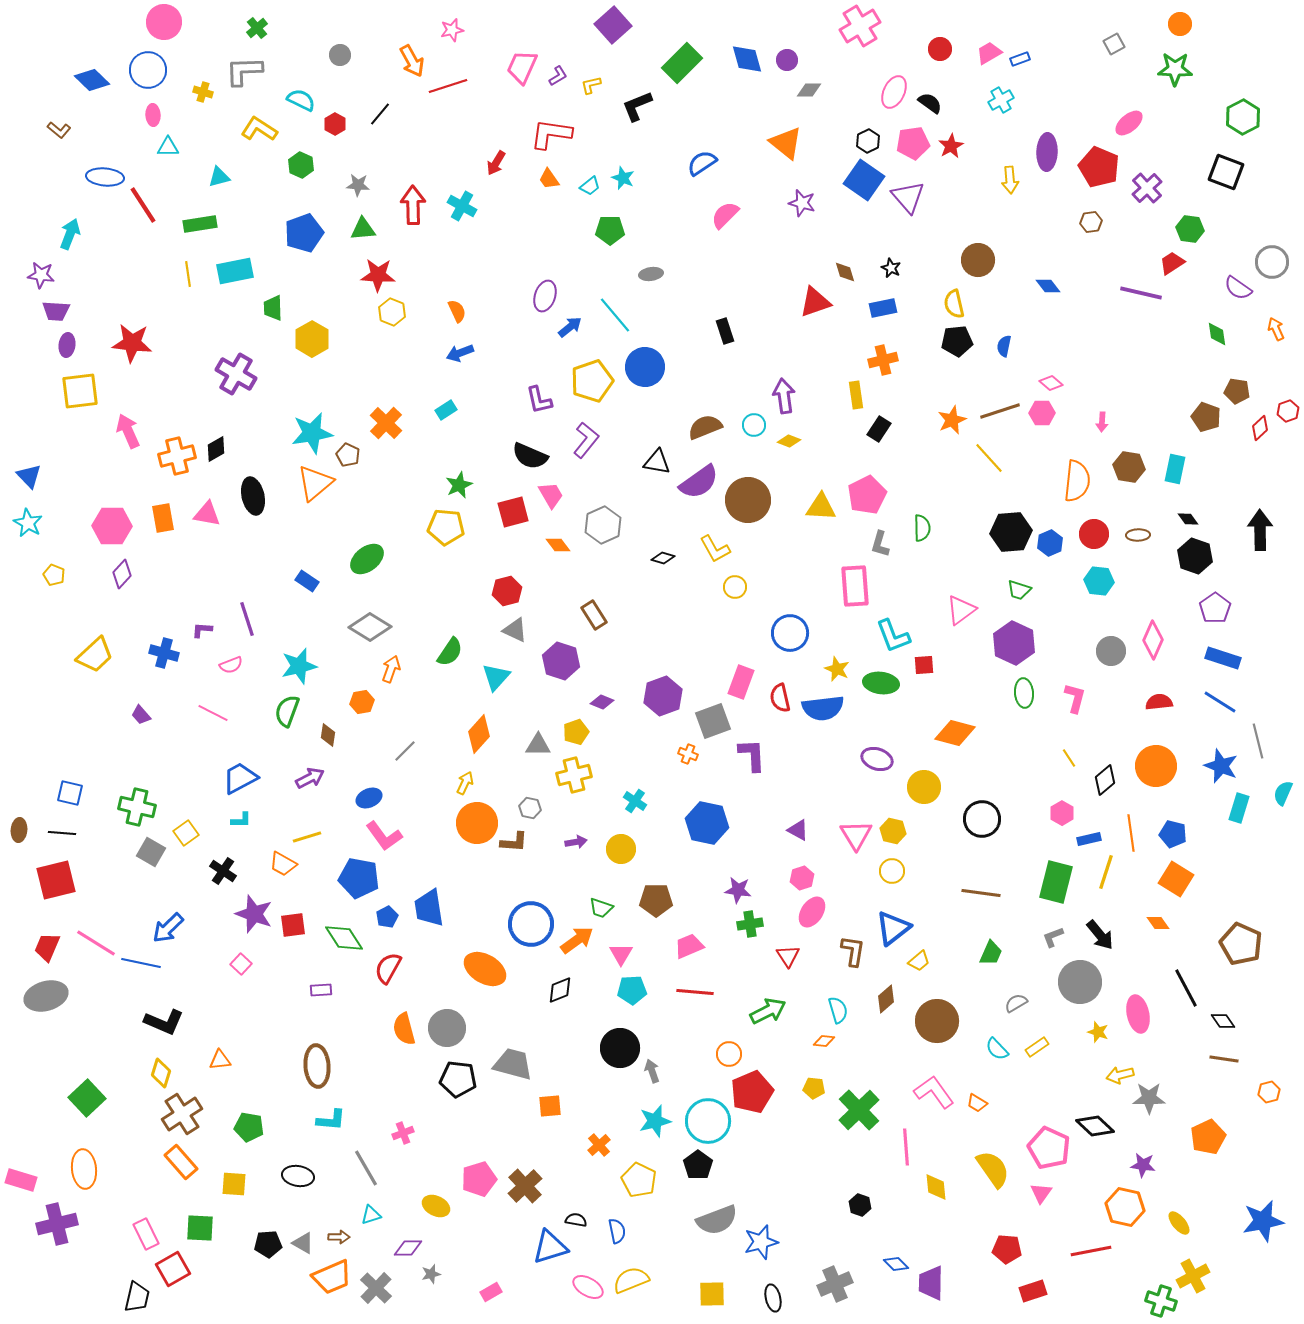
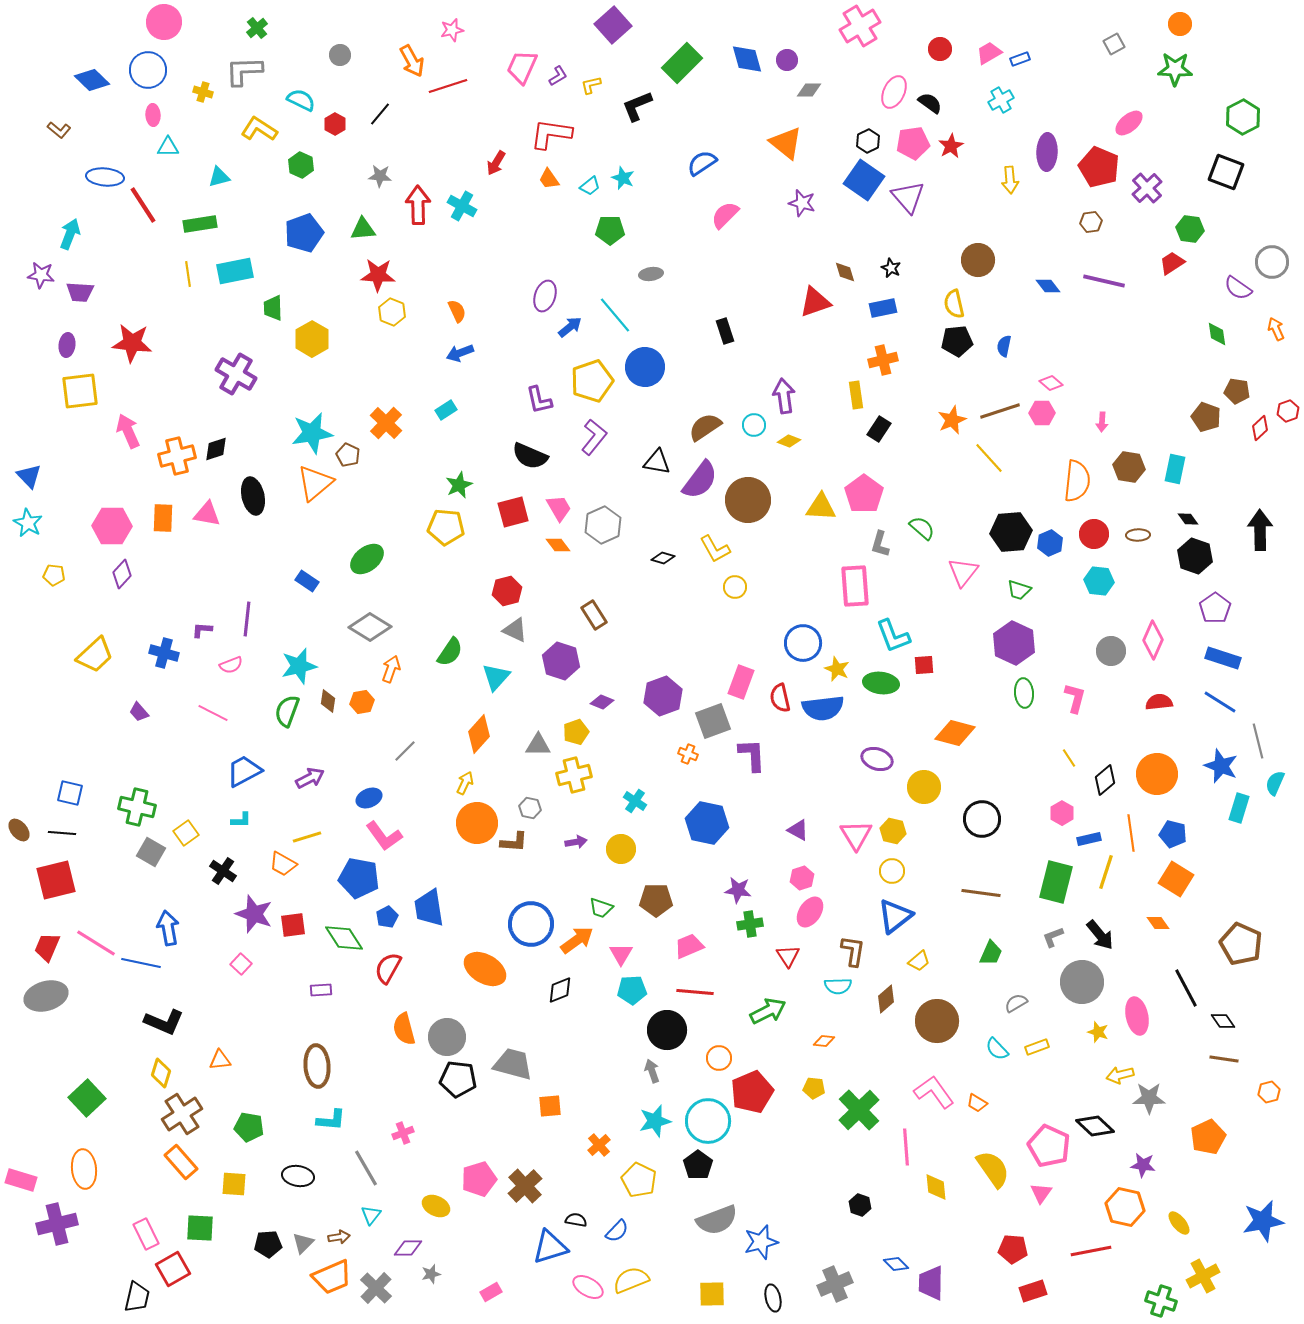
gray star at (358, 185): moved 22 px right, 9 px up
red arrow at (413, 205): moved 5 px right
purple line at (1141, 293): moved 37 px left, 12 px up
purple trapezoid at (56, 311): moved 24 px right, 19 px up
brown semicircle at (705, 427): rotated 12 degrees counterclockwise
purple L-shape at (586, 440): moved 8 px right, 3 px up
black diamond at (216, 449): rotated 12 degrees clockwise
purple semicircle at (699, 482): moved 1 px right, 2 px up; rotated 18 degrees counterclockwise
pink trapezoid at (551, 495): moved 8 px right, 13 px down
pink pentagon at (867, 495): moved 3 px left, 1 px up; rotated 9 degrees counterclockwise
orange rectangle at (163, 518): rotated 12 degrees clockwise
green semicircle at (922, 528): rotated 48 degrees counterclockwise
yellow pentagon at (54, 575): rotated 15 degrees counterclockwise
pink triangle at (961, 610): moved 2 px right, 38 px up; rotated 16 degrees counterclockwise
purple line at (247, 619): rotated 24 degrees clockwise
blue circle at (790, 633): moved 13 px right, 10 px down
purple trapezoid at (141, 715): moved 2 px left, 3 px up
brown diamond at (328, 735): moved 34 px up
orange circle at (1156, 766): moved 1 px right, 8 px down
blue trapezoid at (240, 778): moved 4 px right, 7 px up
cyan semicircle at (1283, 793): moved 8 px left, 10 px up
brown ellipse at (19, 830): rotated 45 degrees counterclockwise
pink ellipse at (812, 912): moved 2 px left
blue arrow at (168, 928): rotated 124 degrees clockwise
blue triangle at (893, 928): moved 2 px right, 12 px up
gray circle at (1080, 982): moved 2 px right
cyan semicircle at (838, 1010): moved 24 px up; rotated 104 degrees clockwise
pink ellipse at (1138, 1014): moved 1 px left, 2 px down
gray circle at (447, 1028): moved 9 px down
yellow rectangle at (1037, 1047): rotated 15 degrees clockwise
black circle at (620, 1048): moved 47 px right, 18 px up
orange circle at (729, 1054): moved 10 px left, 4 px down
pink pentagon at (1049, 1148): moved 2 px up
cyan triangle at (371, 1215): rotated 35 degrees counterclockwise
blue semicircle at (617, 1231): rotated 55 degrees clockwise
brown arrow at (339, 1237): rotated 10 degrees counterclockwise
gray triangle at (303, 1243): rotated 45 degrees clockwise
red pentagon at (1007, 1249): moved 6 px right
yellow cross at (1193, 1276): moved 10 px right
